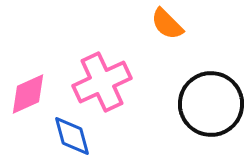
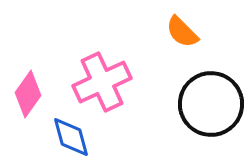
orange semicircle: moved 15 px right, 8 px down
pink diamond: rotated 30 degrees counterclockwise
blue diamond: moved 1 px left, 1 px down
